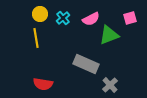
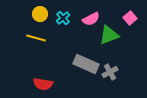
pink square: rotated 24 degrees counterclockwise
yellow line: rotated 66 degrees counterclockwise
gray cross: moved 13 px up; rotated 14 degrees clockwise
